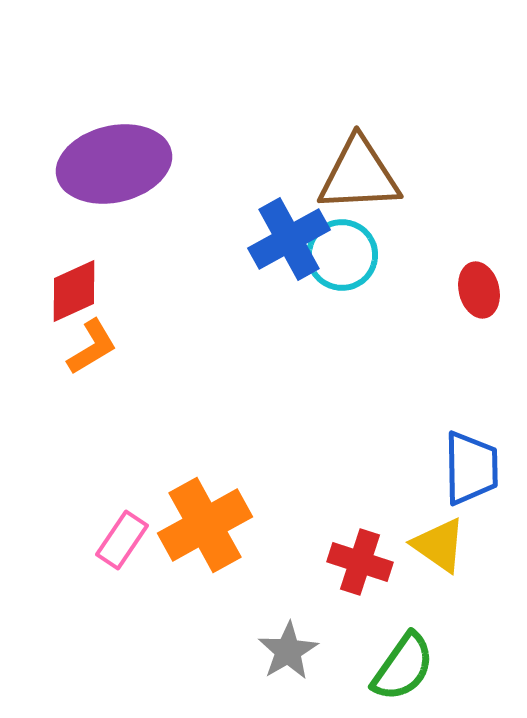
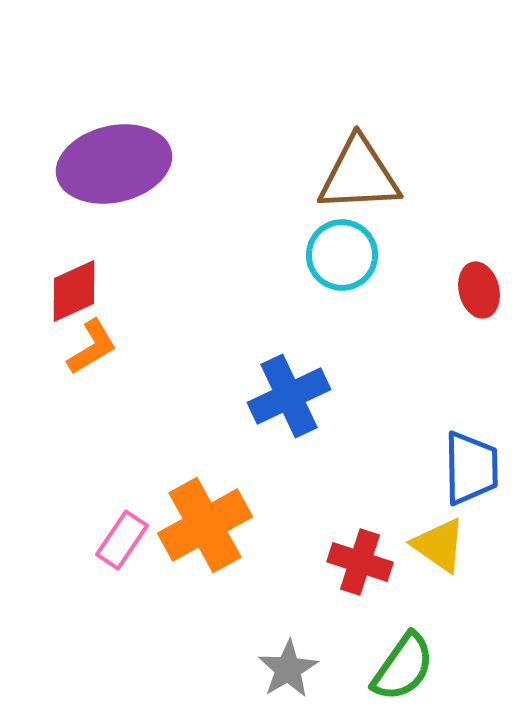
blue cross: moved 157 px down; rotated 4 degrees clockwise
gray star: moved 18 px down
